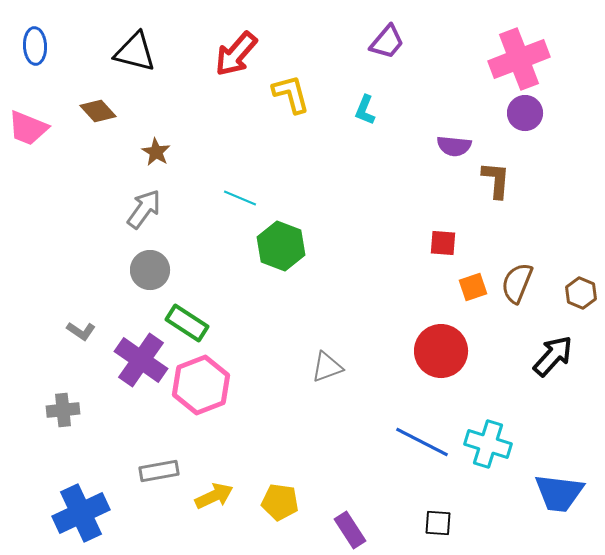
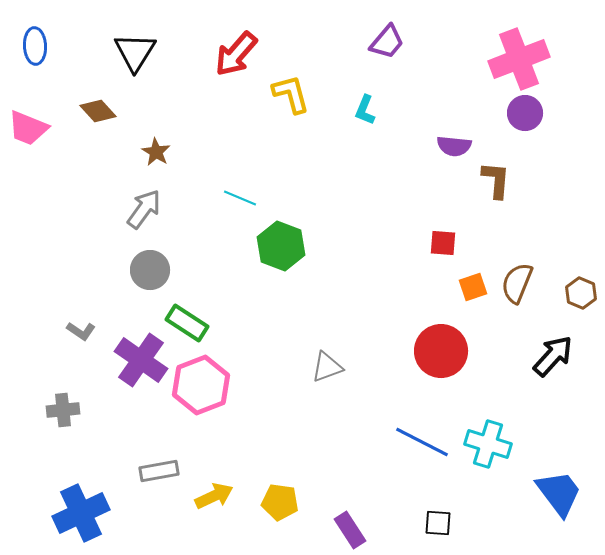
black triangle: rotated 48 degrees clockwise
blue trapezoid: rotated 134 degrees counterclockwise
